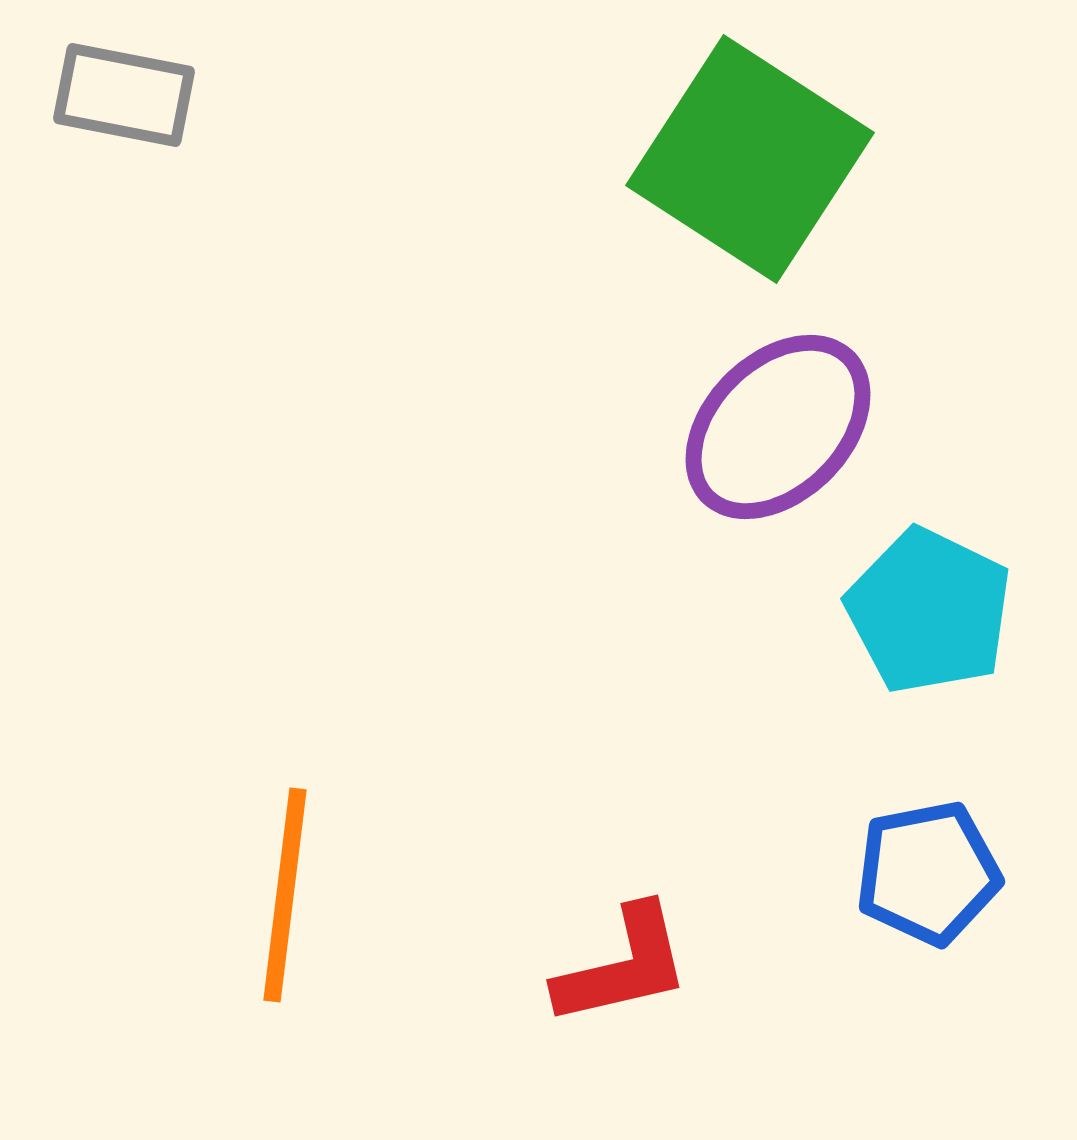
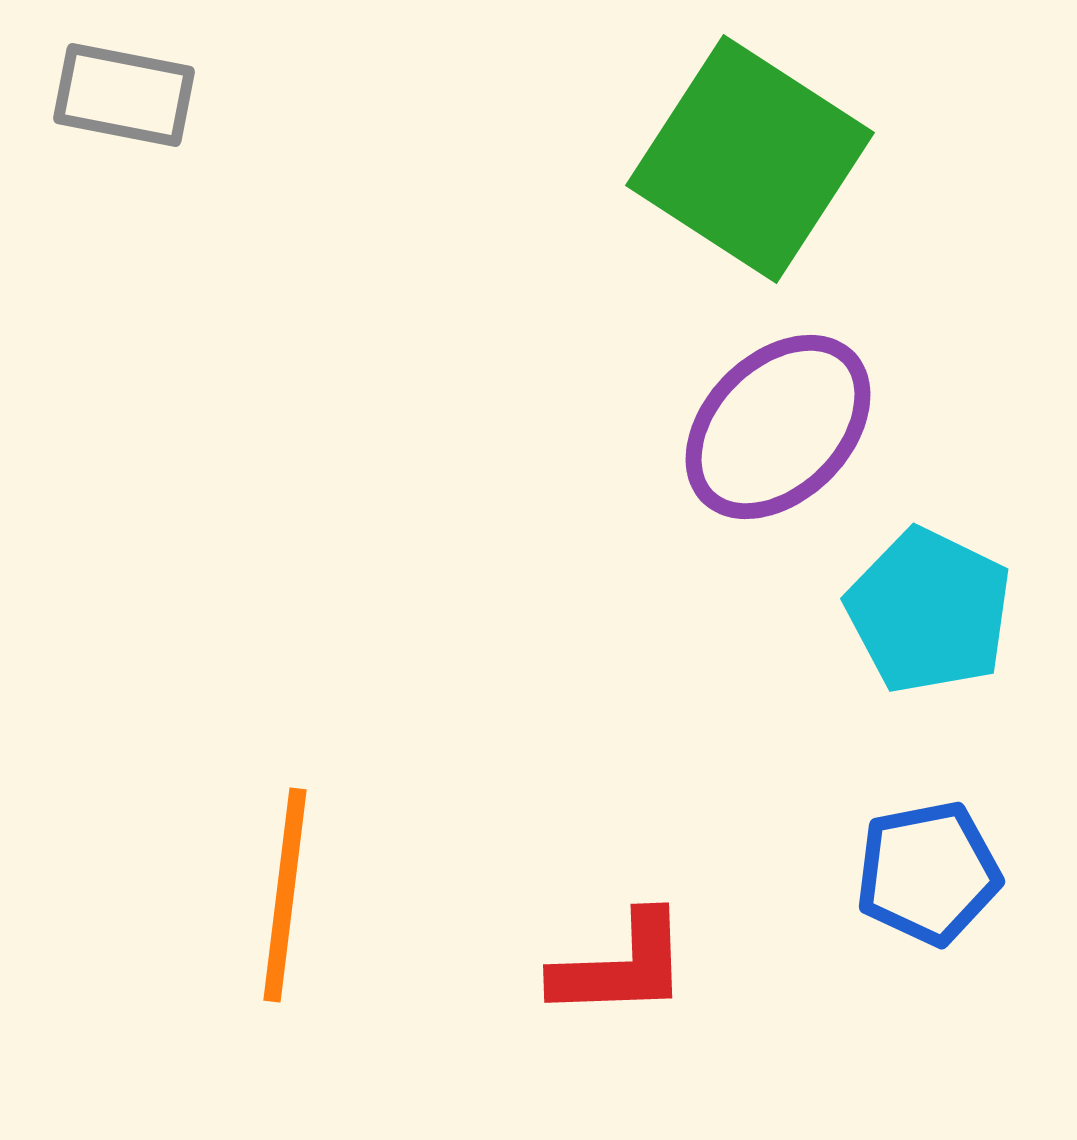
red L-shape: moved 2 px left; rotated 11 degrees clockwise
